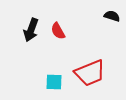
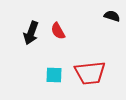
black arrow: moved 3 px down
red trapezoid: rotated 16 degrees clockwise
cyan square: moved 7 px up
